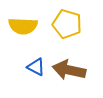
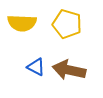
yellow semicircle: moved 1 px left, 3 px up
